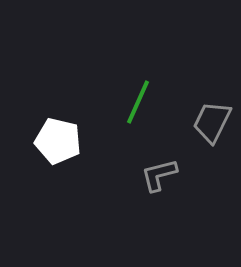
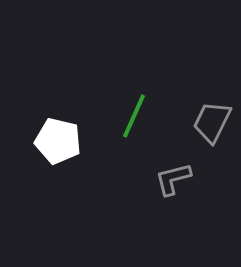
green line: moved 4 px left, 14 px down
gray L-shape: moved 14 px right, 4 px down
